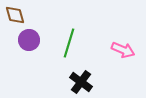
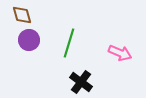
brown diamond: moved 7 px right
pink arrow: moved 3 px left, 3 px down
